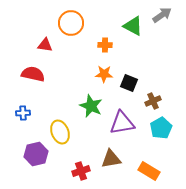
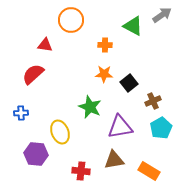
orange circle: moved 3 px up
red semicircle: rotated 55 degrees counterclockwise
black square: rotated 30 degrees clockwise
green star: moved 1 px left, 1 px down
blue cross: moved 2 px left
purple triangle: moved 2 px left, 4 px down
purple hexagon: rotated 20 degrees clockwise
brown triangle: moved 3 px right, 1 px down
red cross: rotated 24 degrees clockwise
